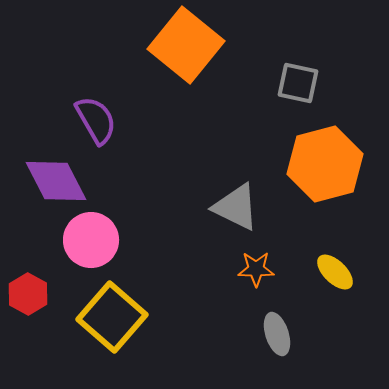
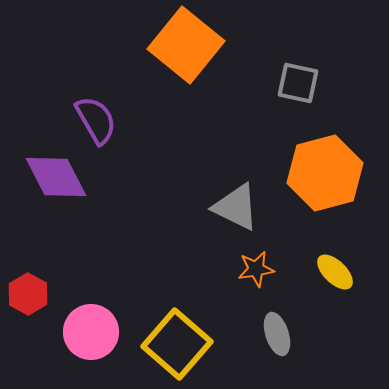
orange hexagon: moved 9 px down
purple diamond: moved 4 px up
pink circle: moved 92 px down
orange star: rotated 9 degrees counterclockwise
yellow square: moved 65 px right, 27 px down
